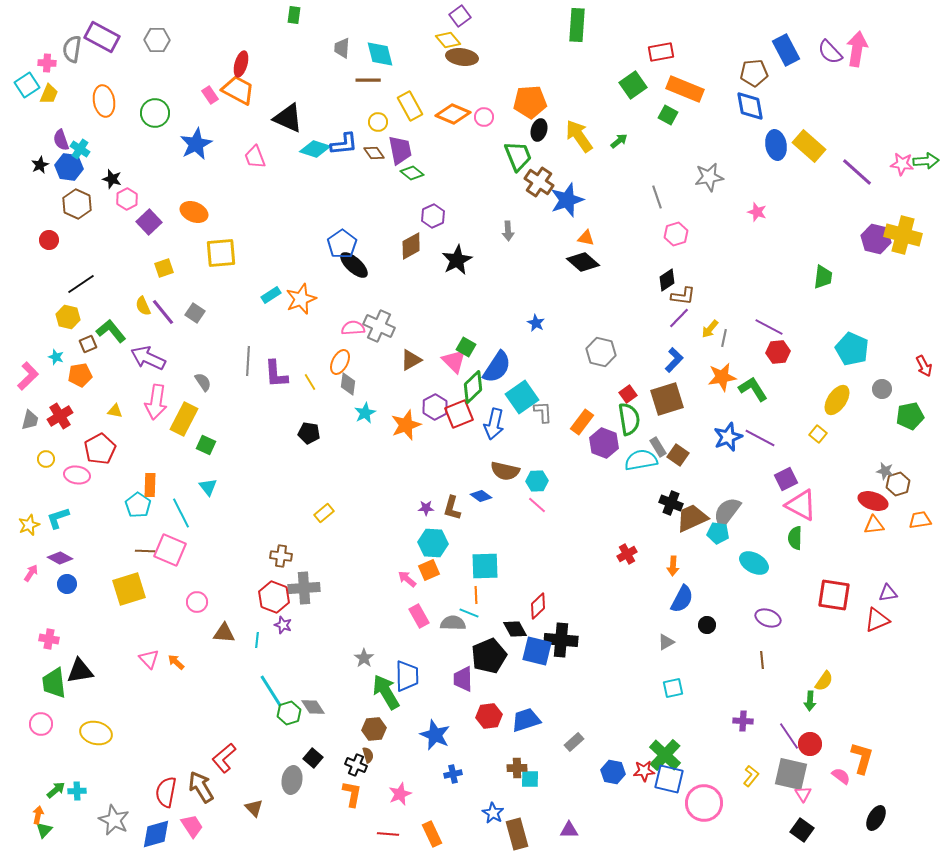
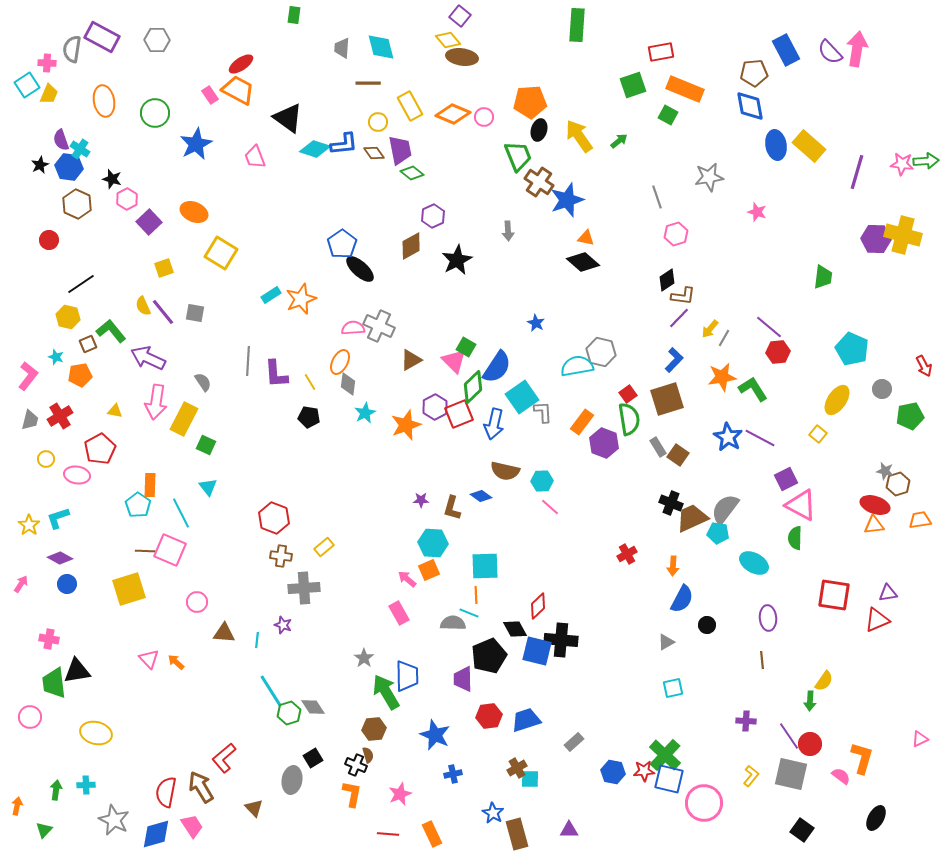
purple square at (460, 16): rotated 15 degrees counterclockwise
cyan diamond at (380, 54): moved 1 px right, 7 px up
red ellipse at (241, 64): rotated 40 degrees clockwise
brown line at (368, 80): moved 3 px down
green square at (633, 85): rotated 16 degrees clockwise
black triangle at (288, 118): rotated 12 degrees clockwise
purple line at (857, 172): rotated 64 degrees clockwise
purple hexagon at (876, 239): rotated 12 degrees counterclockwise
yellow square at (221, 253): rotated 36 degrees clockwise
black ellipse at (354, 265): moved 6 px right, 4 px down
gray square at (195, 313): rotated 24 degrees counterclockwise
purple line at (769, 327): rotated 12 degrees clockwise
gray line at (724, 338): rotated 18 degrees clockwise
pink L-shape at (28, 376): rotated 8 degrees counterclockwise
black pentagon at (309, 433): moved 16 px up
blue star at (728, 437): rotated 20 degrees counterclockwise
cyan semicircle at (641, 460): moved 64 px left, 94 px up
cyan hexagon at (537, 481): moved 5 px right
red ellipse at (873, 501): moved 2 px right, 4 px down
pink line at (537, 505): moved 13 px right, 2 px down
purple star at (426, 508): moved 5 px left, 8 px up
gray semicircle at (727, 512): moved 2 px left, 3 px up
yellow rectangle at (324, 513): moved 34 px down
yellow star at (29, 525): rotated 15 degrees counterclockwise
pink arrow at (31, 573): moved 10 px left, 11 px down
red hexagon at (274, 597): moved 79 px up
pink rectangle at (419, 616): moved 20 px left, 3 px up
purple ellipse at (768, 618): rotated 65 degrees clockwise
black triangle at (80, 671): moved 3 px left
purple cross at (743, 721): moved 3 px right
pink circle at (41, 724): moved 11 px left, 7 px up
black square at (313, 758): rotated 18 degrees clockwise
brown cross at (517, 768): rotated 30 degrees counterclockwise
green arrow at (56, 790): rotated 42 degrees counterclockwise
cyan cross at (77, 791): moved 9 px right, 6 px up
pink triangle at (803, 794): moved 117 px right, 55 px up; rotated 36 degrees clockwise
orange arrow at (38, 815): moved 21 px left, 9 px up
